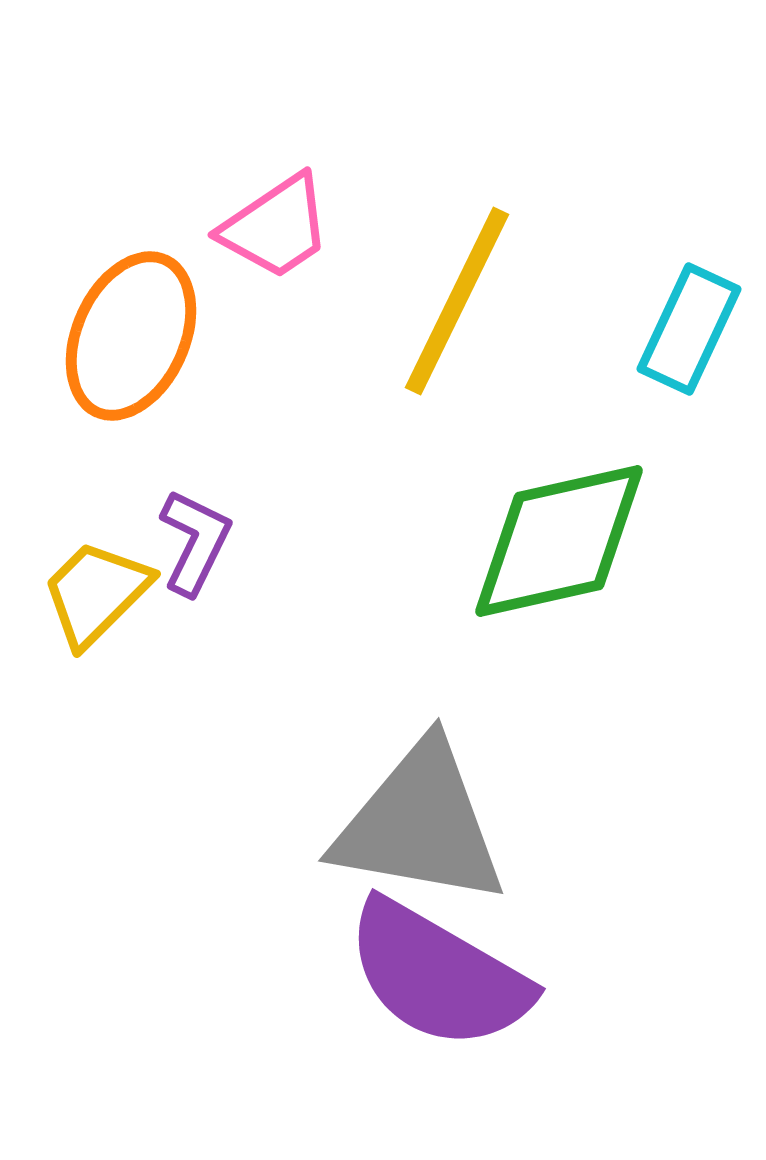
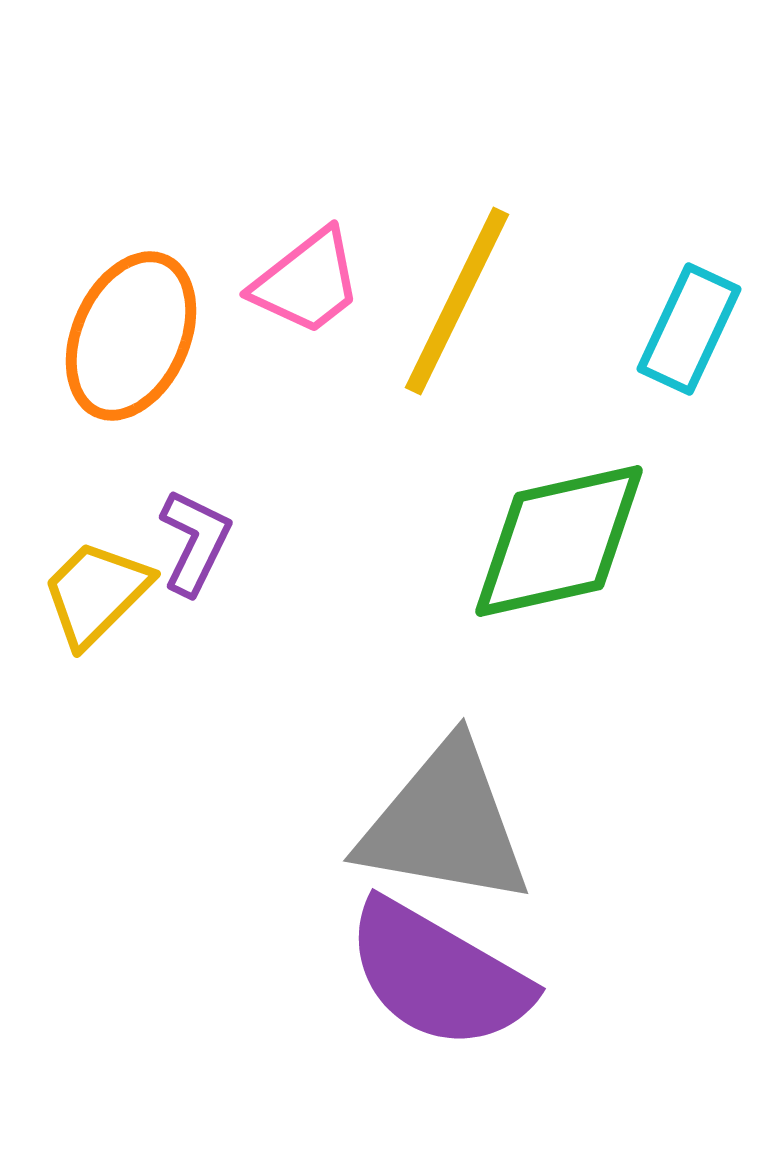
pink trapezoid: moved 31 px right, 55 px down; rotated 4 degrees counterclockwise
gray triangle: moved 25 px right
